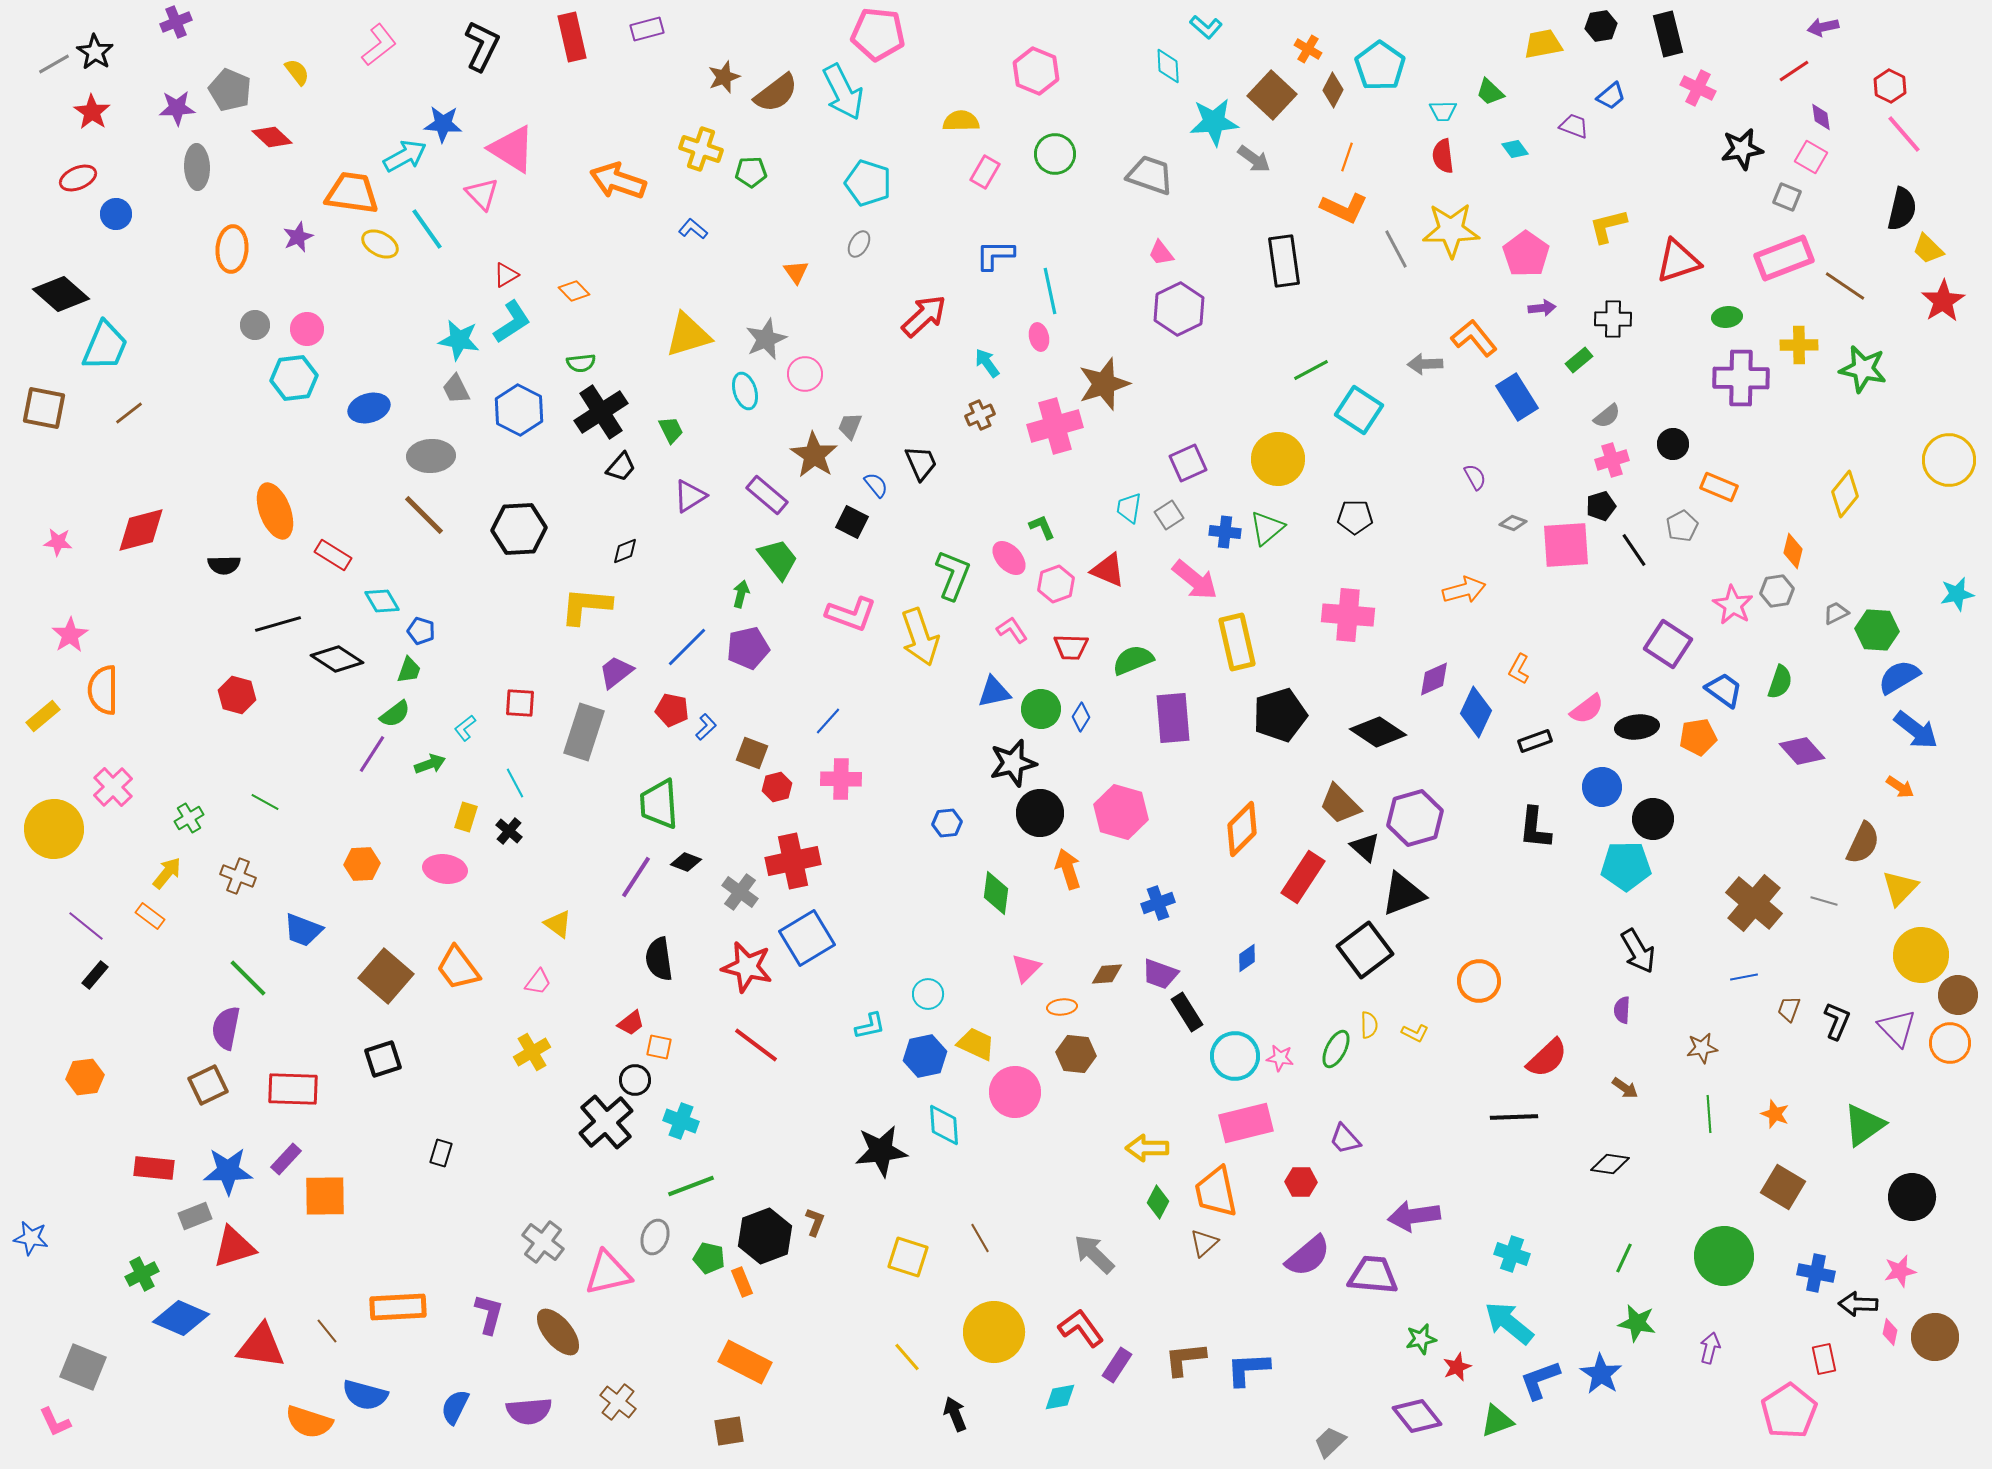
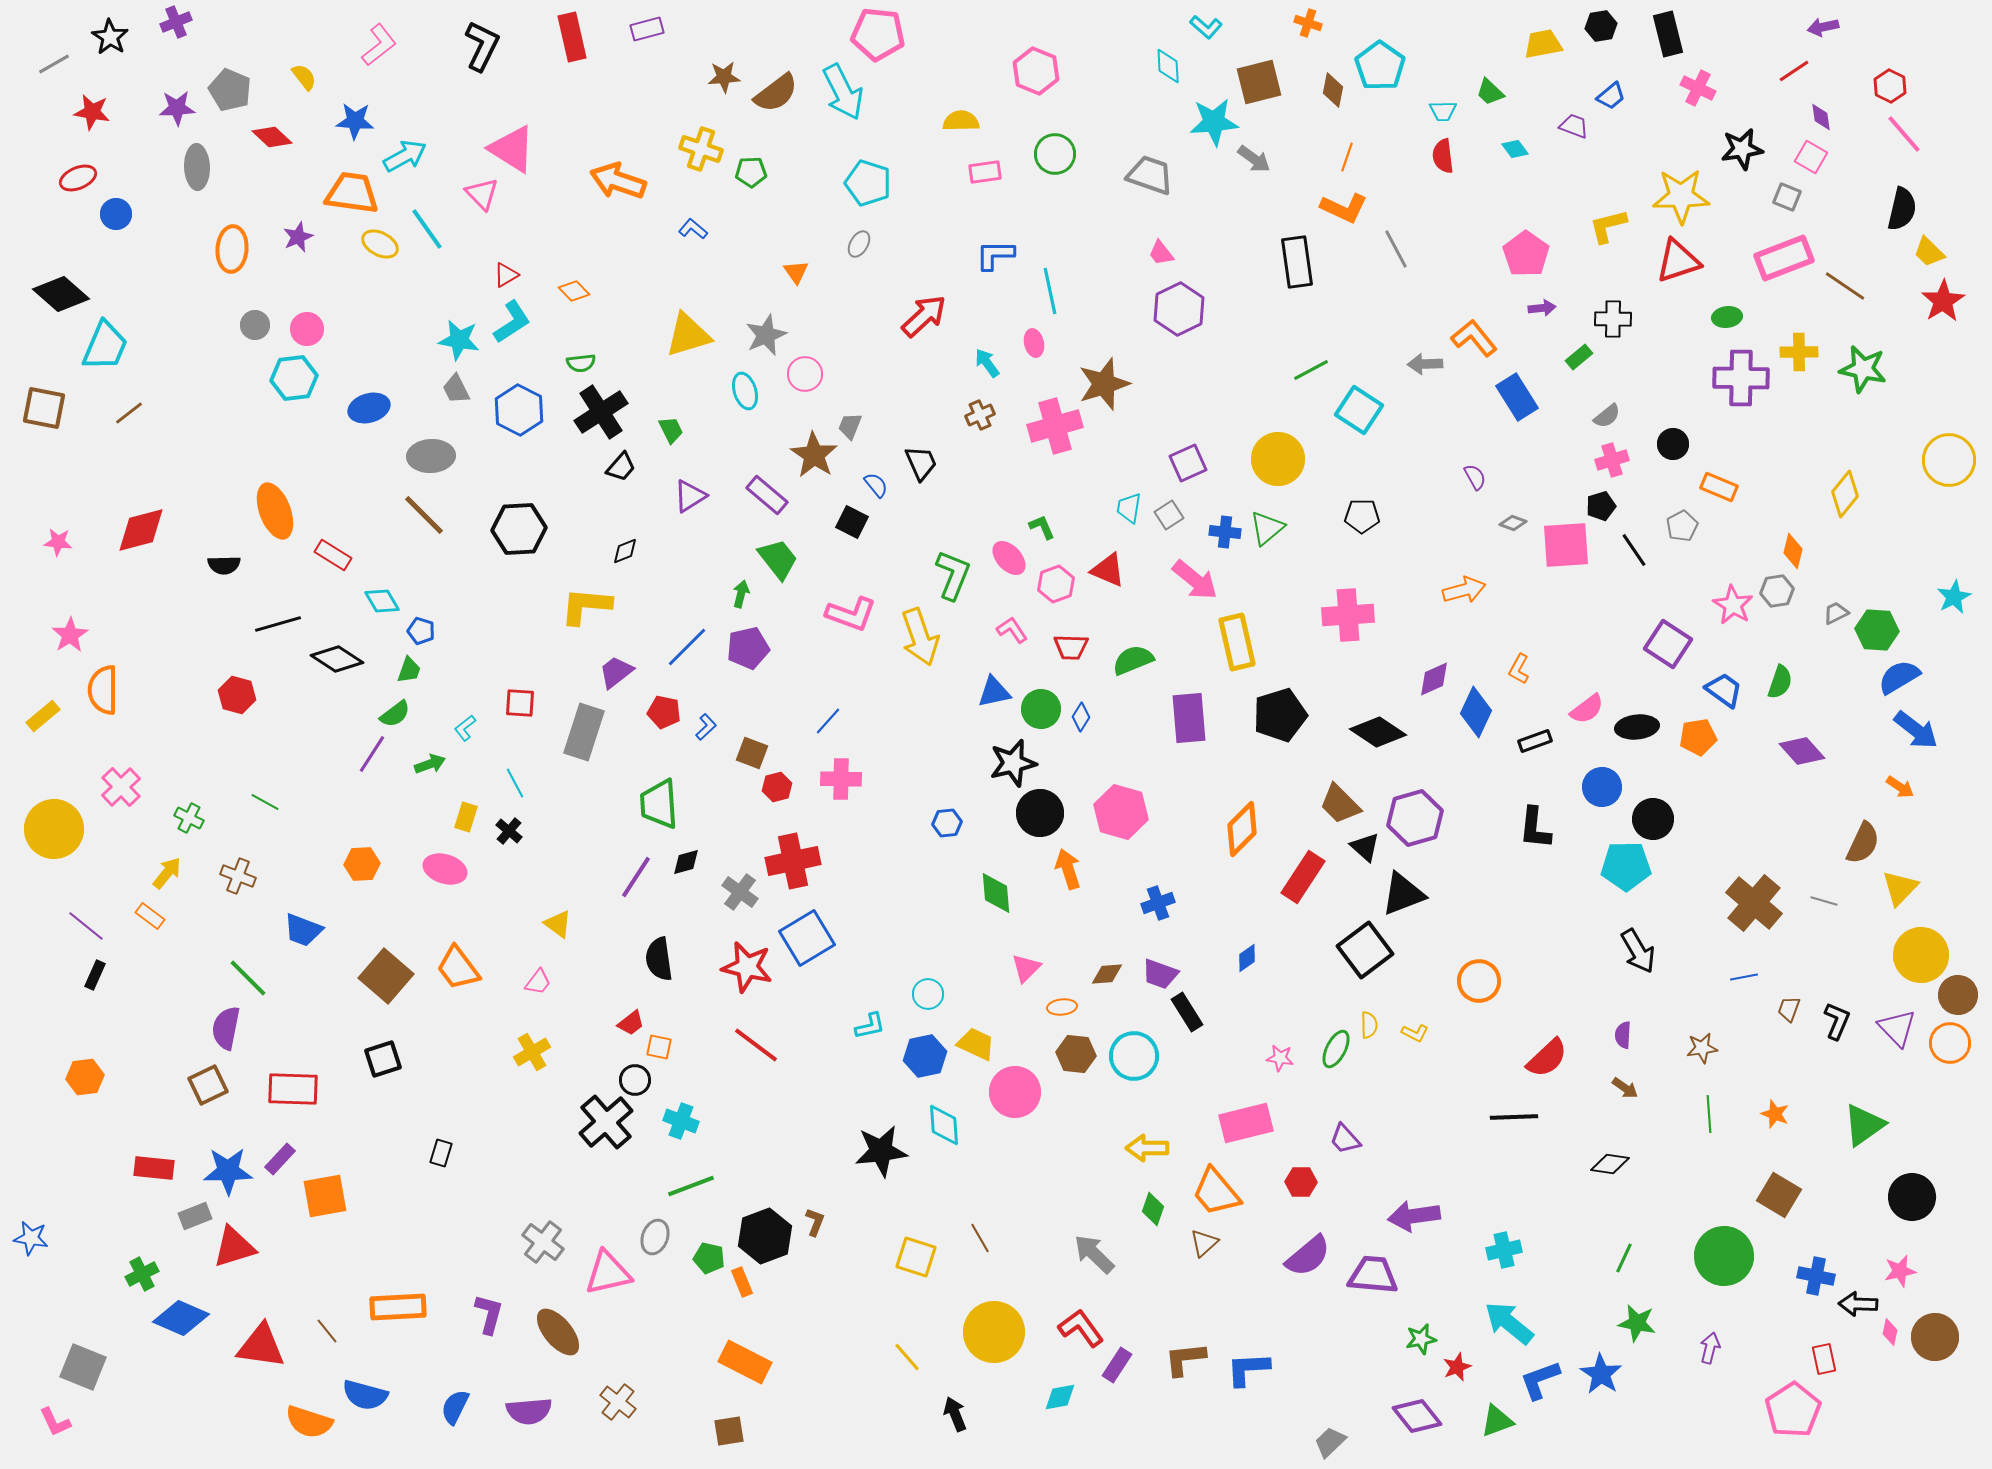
orange cross at (1308, 49): moved 26 px up; rotated 12 degrees counterclockwise
black star at (95, 52): moved 15 px right, 15 px up
yellow semicircle at (297, 72): moved 7 px right, 5 px down
brown star at (724, 77): rotated 16 degrees clockwise
brown diamond at (1333, 90): rotated 16 degrees counterclockwise
brown square at (1272, 95): moved 13 px left, 13 px up; rotated 33 degrees clockwise
red star at (92, 112): rotated 24 degrees counterclockwise
blue star at (443, 124): moved 88 px left, 3 px up
pink rectangle at (985, 172): rotated 52 degrees clockwise
yellow star at (1451, 230): moved 230 px right, 34 px up
yellow trapezoid at (1928, 249): moved 1 px right, 3 px down
black rectangle at (1284, 261): moved 13 px right, 1 px down
pink ellipse at (1039, 337): moved 5 px left, 6 px down
gray star at (766, 339): moved 4 px up
yellow cross at (1799, 345): moved 7 px down
green rectangle at (1579, 360): moved 3 px up
black pentagon at (1355, 517): moved 7 px right, 1 px up
cyan star at (1957, 594): moved 3 px left, 3 px down; rotated 16 degrees counterclockwise
pink cross at (1348, 615): rotated 9 degrees counterclockwise
red pentagon at (672, 710): moved 8 px left, 2 px down
purple rectangle at (1173, 718): moved 16 px right
pink cross at (113, 787): moved 8 px right
green cross at (189, 818): rotated 32 degrees counterclockwise
black diamond at (686, 862): rotated 36 degrees counterclockwise
pink ellipse at (445, 869): rotated 9 degrees clockwise
green diamond at (996, 893): rotated 12 degrees counterclockwise
black rectangle at (95, 975): rotated 16 degrees counterclockwise
purple semicircle at (1622, 1010): moved 1 px right, 25 px down
cyan circle at (1235, 1056): moved 101 px left
purple rectangle at (286, 1159): moved 6 px left
brown square at (1783, 1187): moved 4 px left, 8 px down
orange trapezoid at (1216, 1192): rotated 28 degrees counterclockwise
orange square at (325, 1196): rotated 9 degrees counterclockwise
green diamond at (1158, 1202): moved 5 px left, 7 px down; rotated 8 degrees counterclockwise
cyan cross at (1512, 1254): moved 8 px left, 4 px up; rotated 32 degrees counterclockwise
yellow square at (908, 1257): moved 8 px right
blue cross at (1816, 1273): moved 3 px down
pink pentagon at (1789, 1411): moved 4 px right, 1 px up
